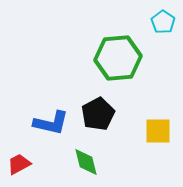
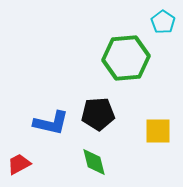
green hexagon: moved 8 px right
black pentagon: rotated 24 degrees clockwise
green diamond: moved 8 px right
